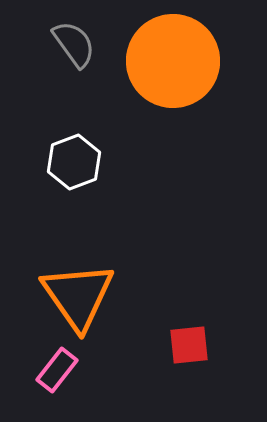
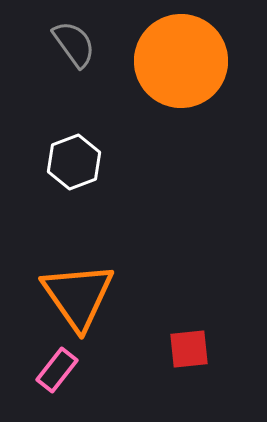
orange circle: moved 8 px right
red square: moved 4 px down
